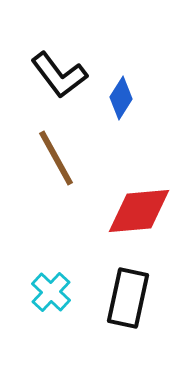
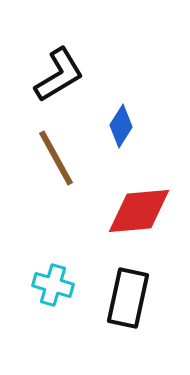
black L-shape: rotated 84 degrees counterclockwise
blue diamond: moved 28 px down
cyan cross: moved 2 px right, 7 px up; rotated 27 degrees counterclockwise
